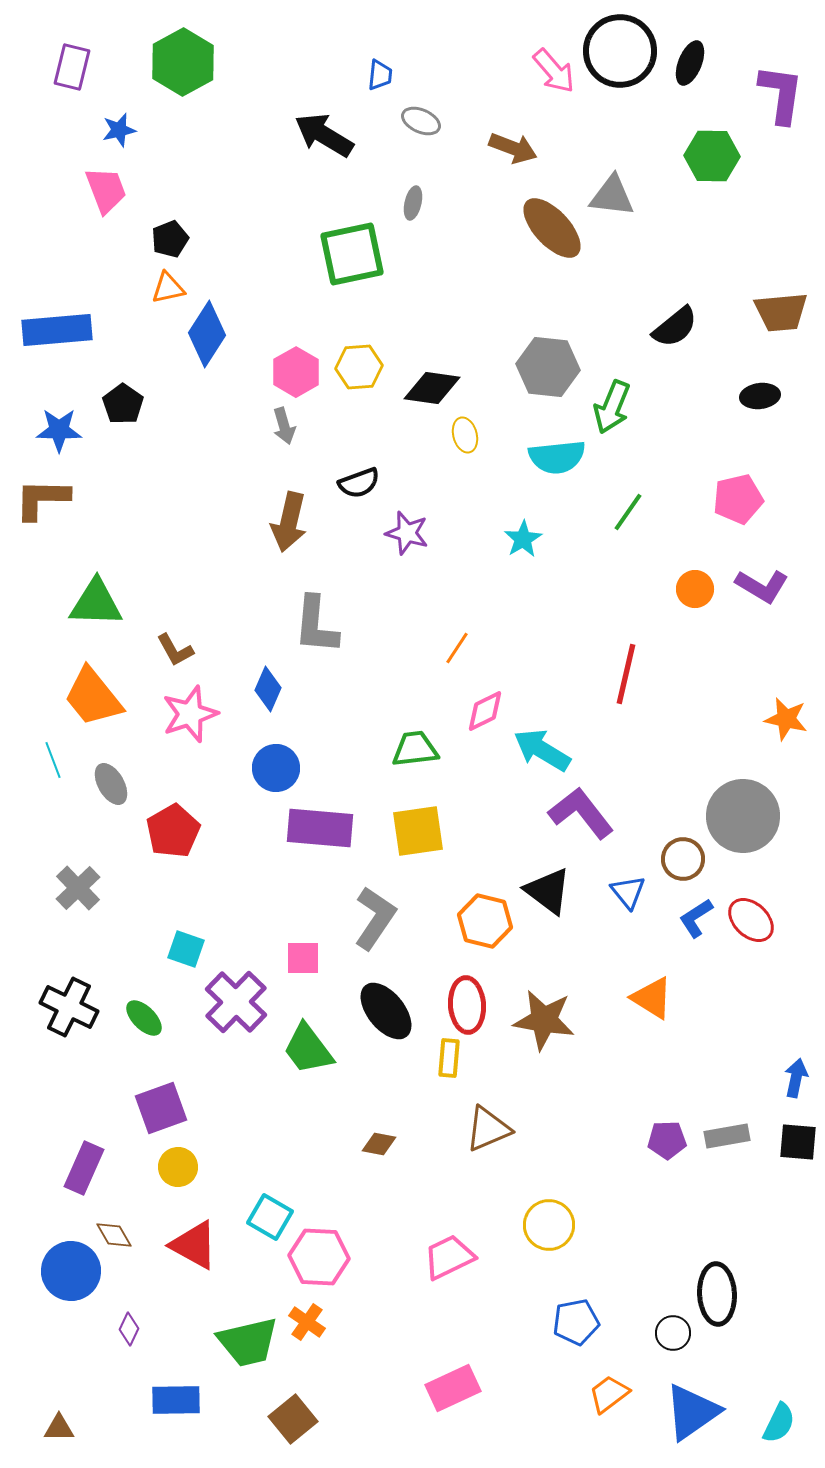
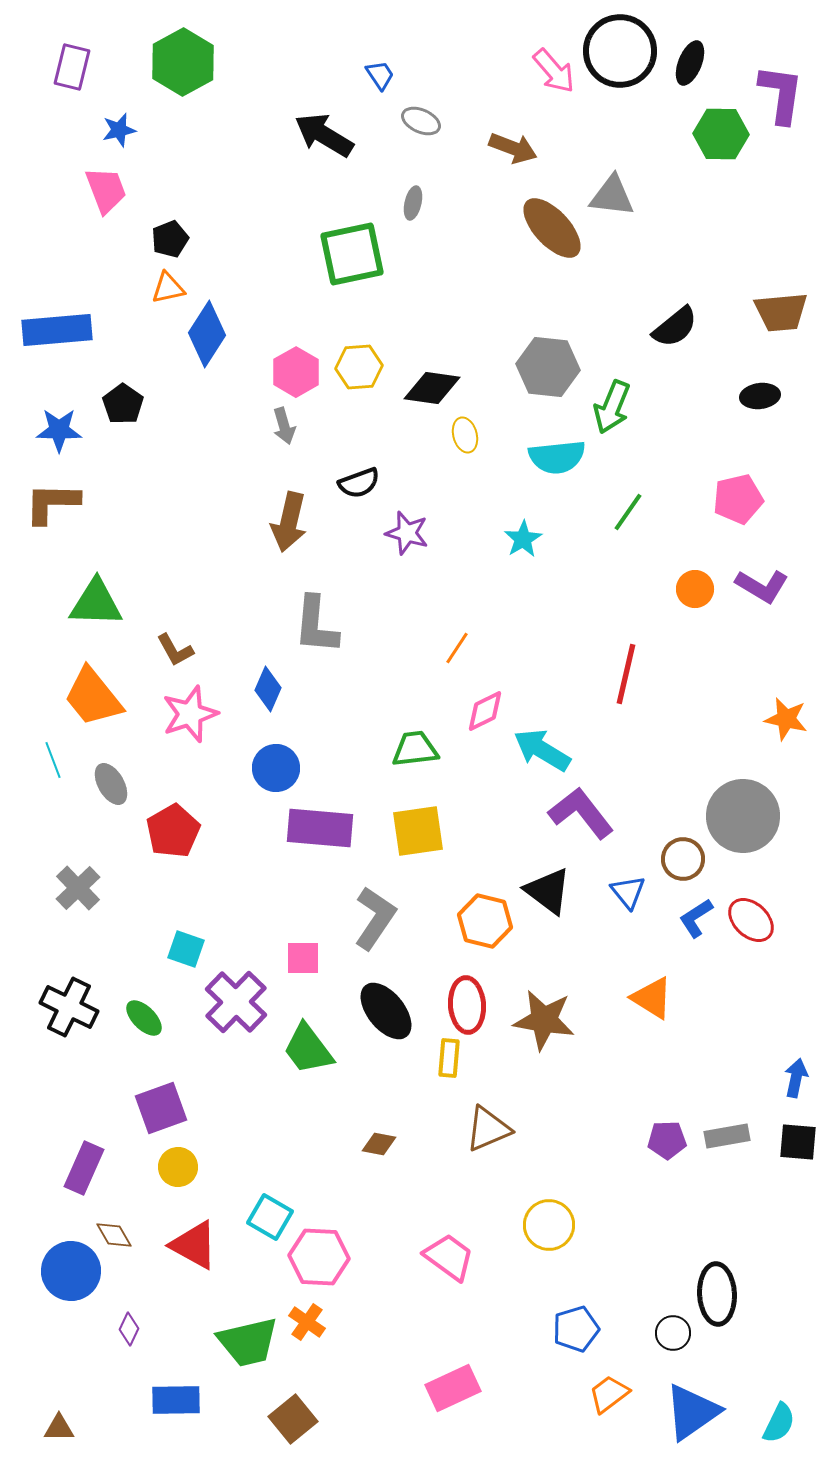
blue trapezoid at (380, 75): rotated 40 degrees counterclockwise
green hexagon at (712, 156): moved 9 px right, 22 px up
brown L-shape at (42, 499): moved 10 px right, 4 px down
pink trapezoid at (449, 1257): rotated 62 degrees clockwise
blue pentagon at (576, 1322): moved 7 px down; rotated 6 degrees counterclockwise
